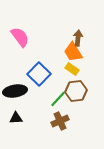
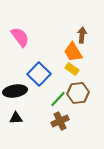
brown arrow: moved 4 px right, 3 px up
brown hexagon: moved 2 px right, 2 px down
